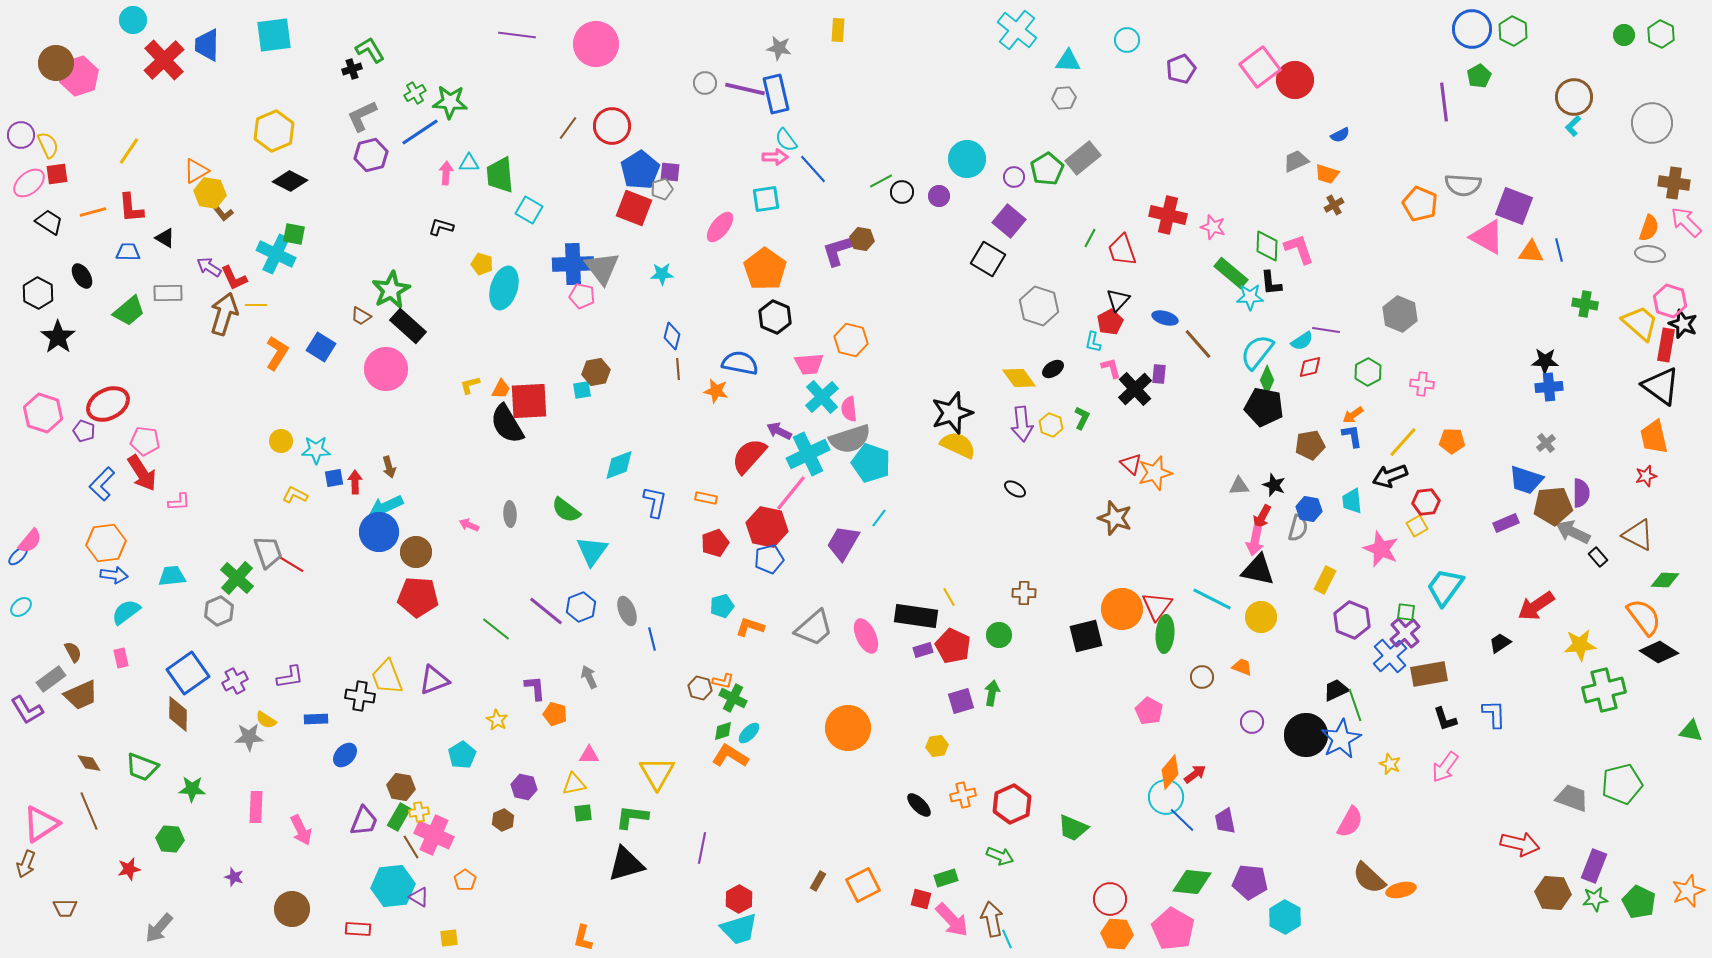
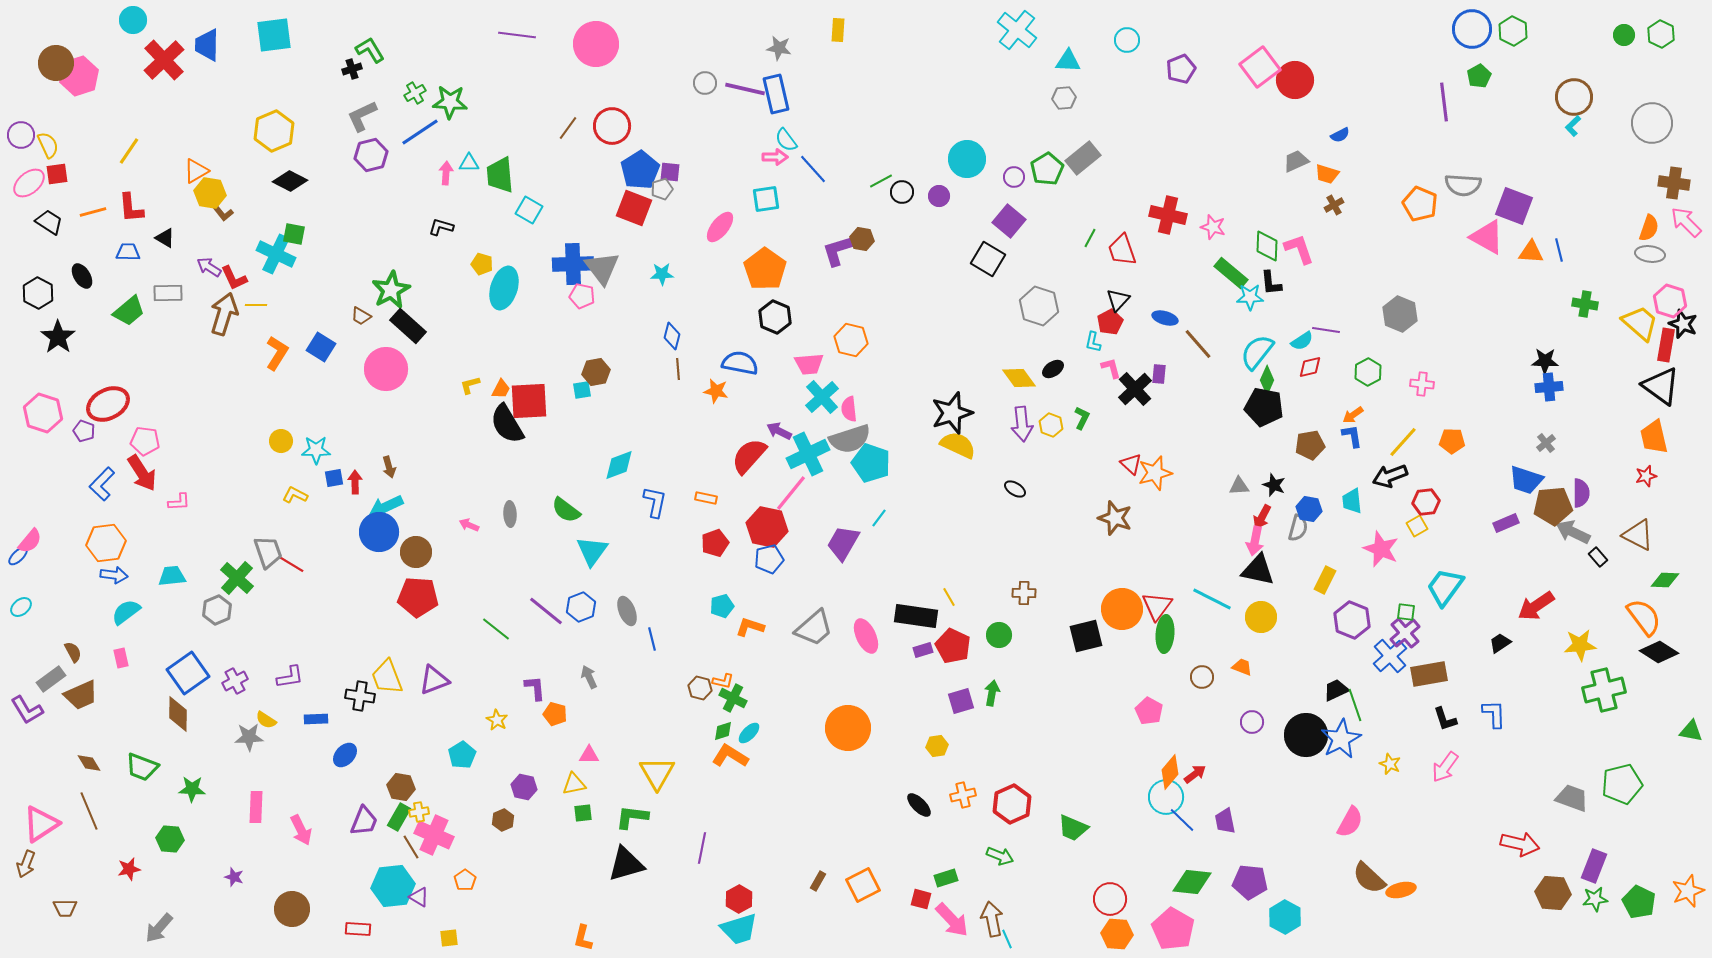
gray hexagon at (219, 611): moved 2 px left, 1 px up
